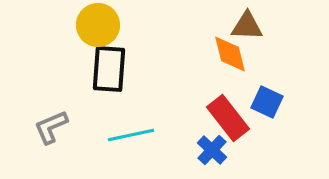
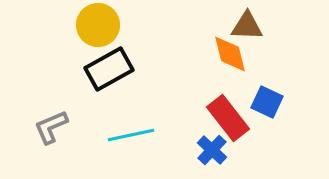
black rectangle: rotated 57 degrees clockwise
